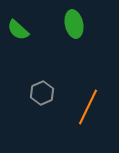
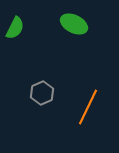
green ellipse: rotated 52 degrees counterclockwise
green semicircle: moved 3 px left, 2 px up; rotated 105 degrees counterclockwise
